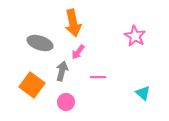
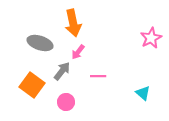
pink star: moved 16 px right, 2 px down; rotated 15 degrees clockwise
gray arrow: rotated 24 degrees clockwise
pink line: moved 1 px up
